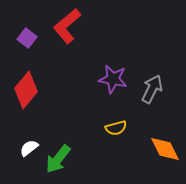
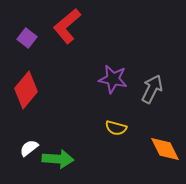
yellow semicircle: rotated 30 degrees clockwise
green arrow: rotated 124 degrees counterclockwise
